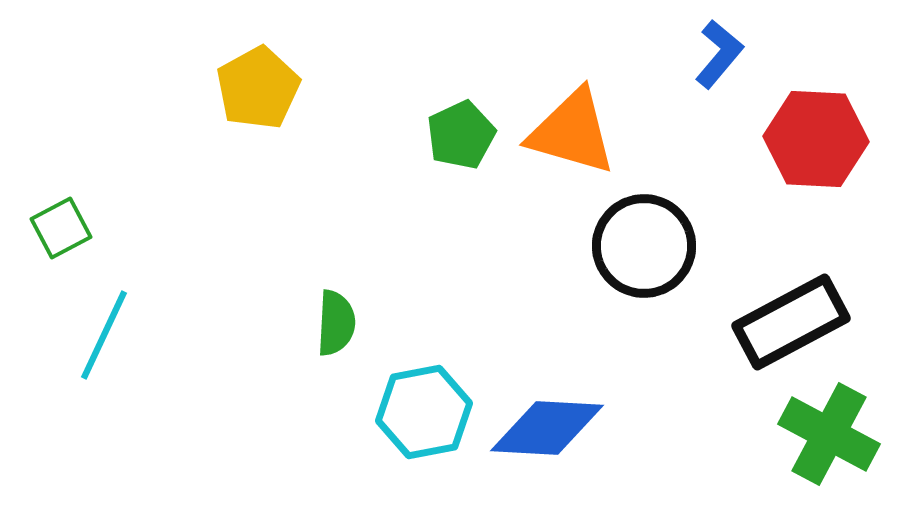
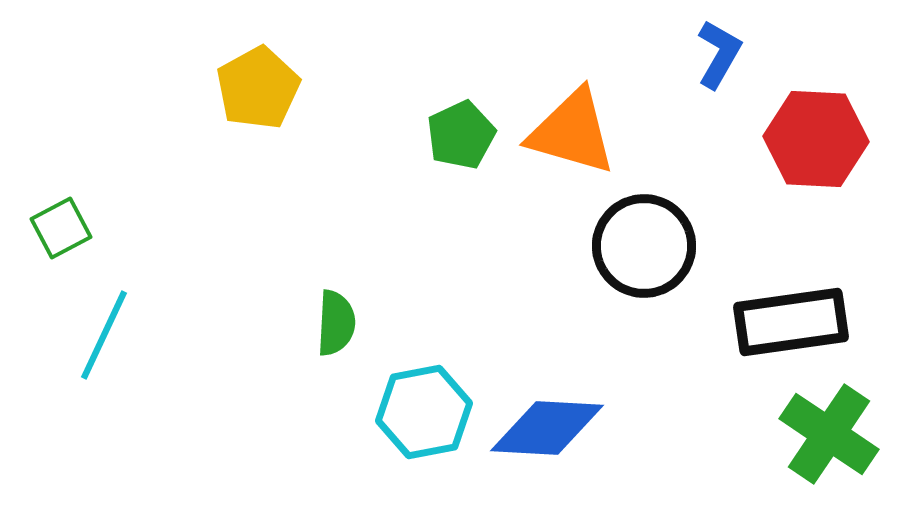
blue L-shape: rotated 10 degrees counterclockwise
black rectangle: rotated 20 degrees clockwise
green cross: rotated 6 degrees clockwise
